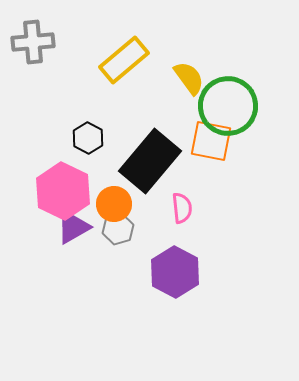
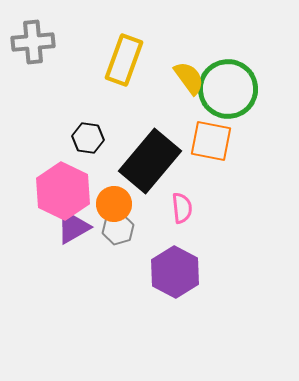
yellow rectangle: rotated 30 degrees counterclockwise
green circle: moved 17 px up
black hexagon: rotated 20 degrees counterclockwise
